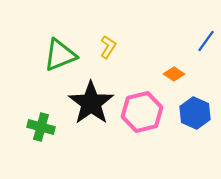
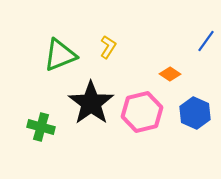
orange diamond: moved 4 px left
